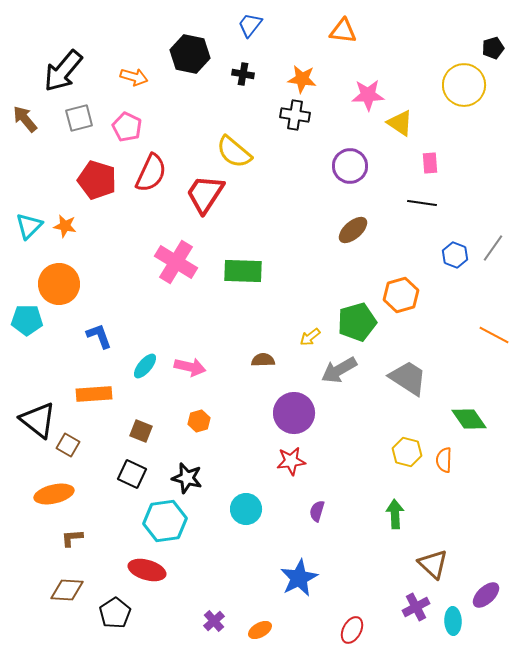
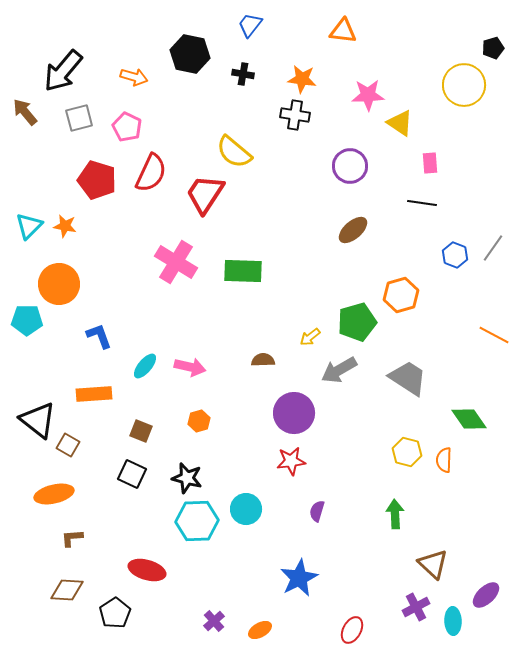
brown arrow at (25, 119): moved 7 px up
cyan hexagon at (165, 521): moved 32 px right; rotated 6 degrees clockwise
